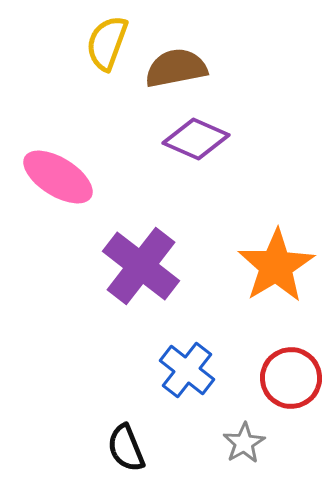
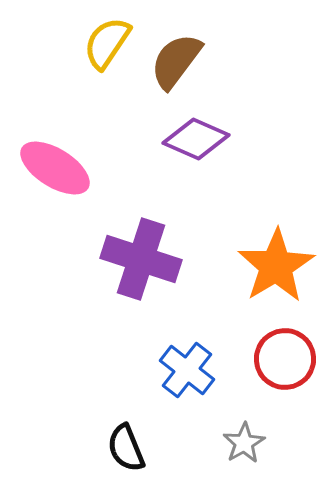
yellow semicircle: rotated 14 degrees clockwise
brown semicircle: moved 7 px up; rotated 42 degrees counterclockwise
pink ellipse: moved 3 px left, 9 px up
purple cross: moved 7 px up; rotated 20 degrees counterclockwise
red circle: moved 6 px left, 19 px up
